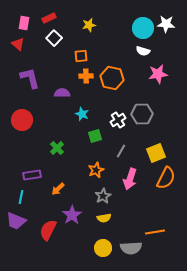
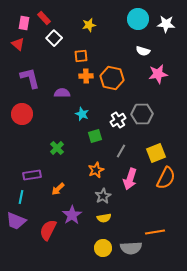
red rectangle: moved 5 px left; rotated 72 degrees clockwise
cyan circle: moved 5 px left, 9 px up
red circle: moved 6 px up
